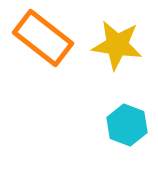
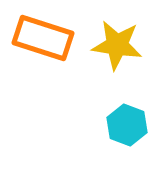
orange rectangle: rotated 20 degrees counterclockwise
